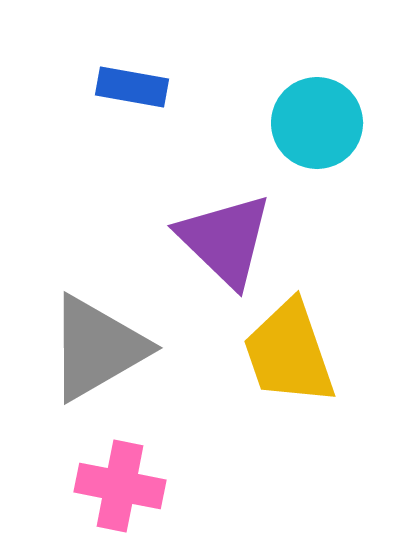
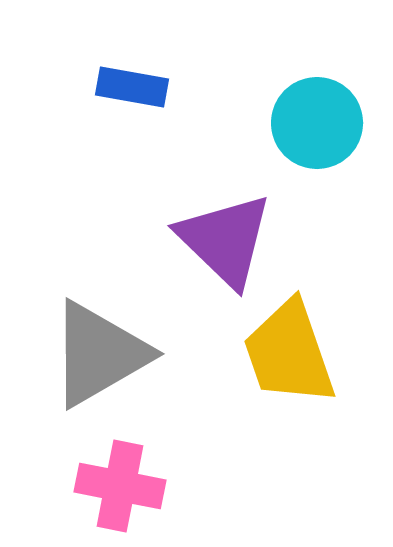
gray triangle: moved 2 px right, 6 px down
